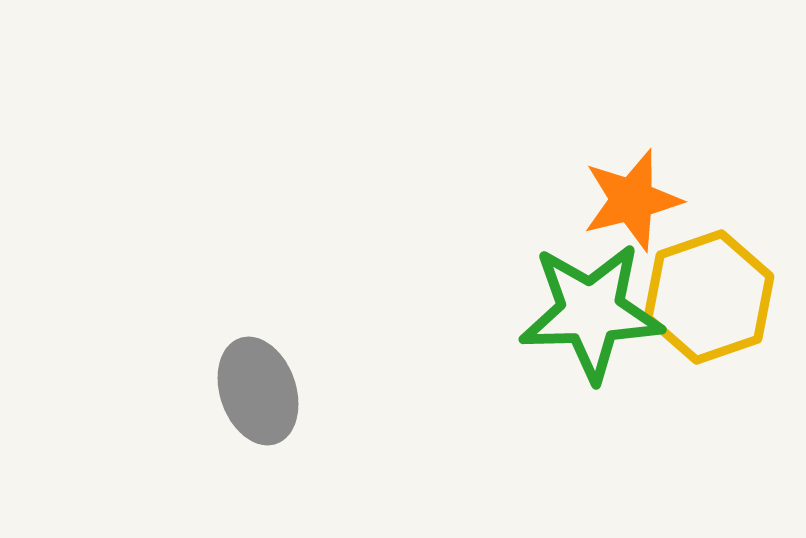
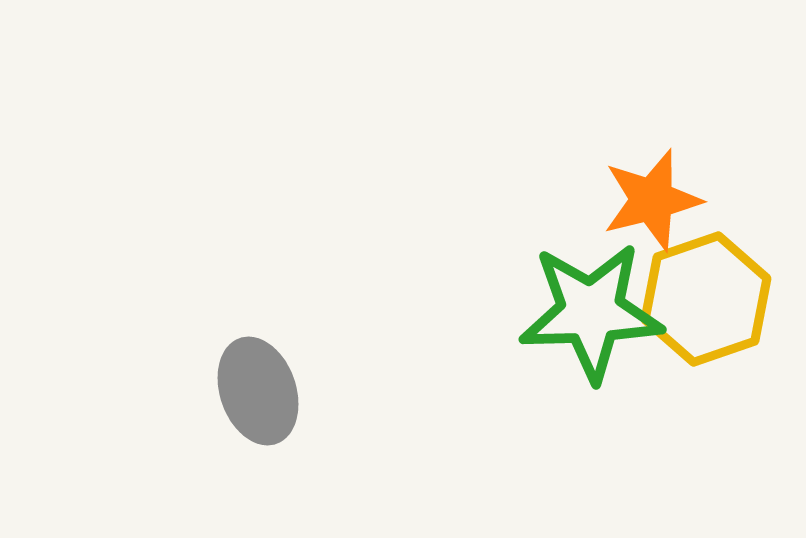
orange star: moved 20 px right
yellow hexagon: moved 3 px left, 2 px down
